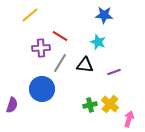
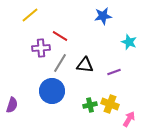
blue star: moved 1 px left, 1 px down; rotated 12 degrees counterclockwise
cyan star: moved 31 px right
blue circle: moved 10 px right, 2 px down
yellow cross: rotated 18 degrees counterclockwise
pink arrow: rotated 14 degrees clockwise
